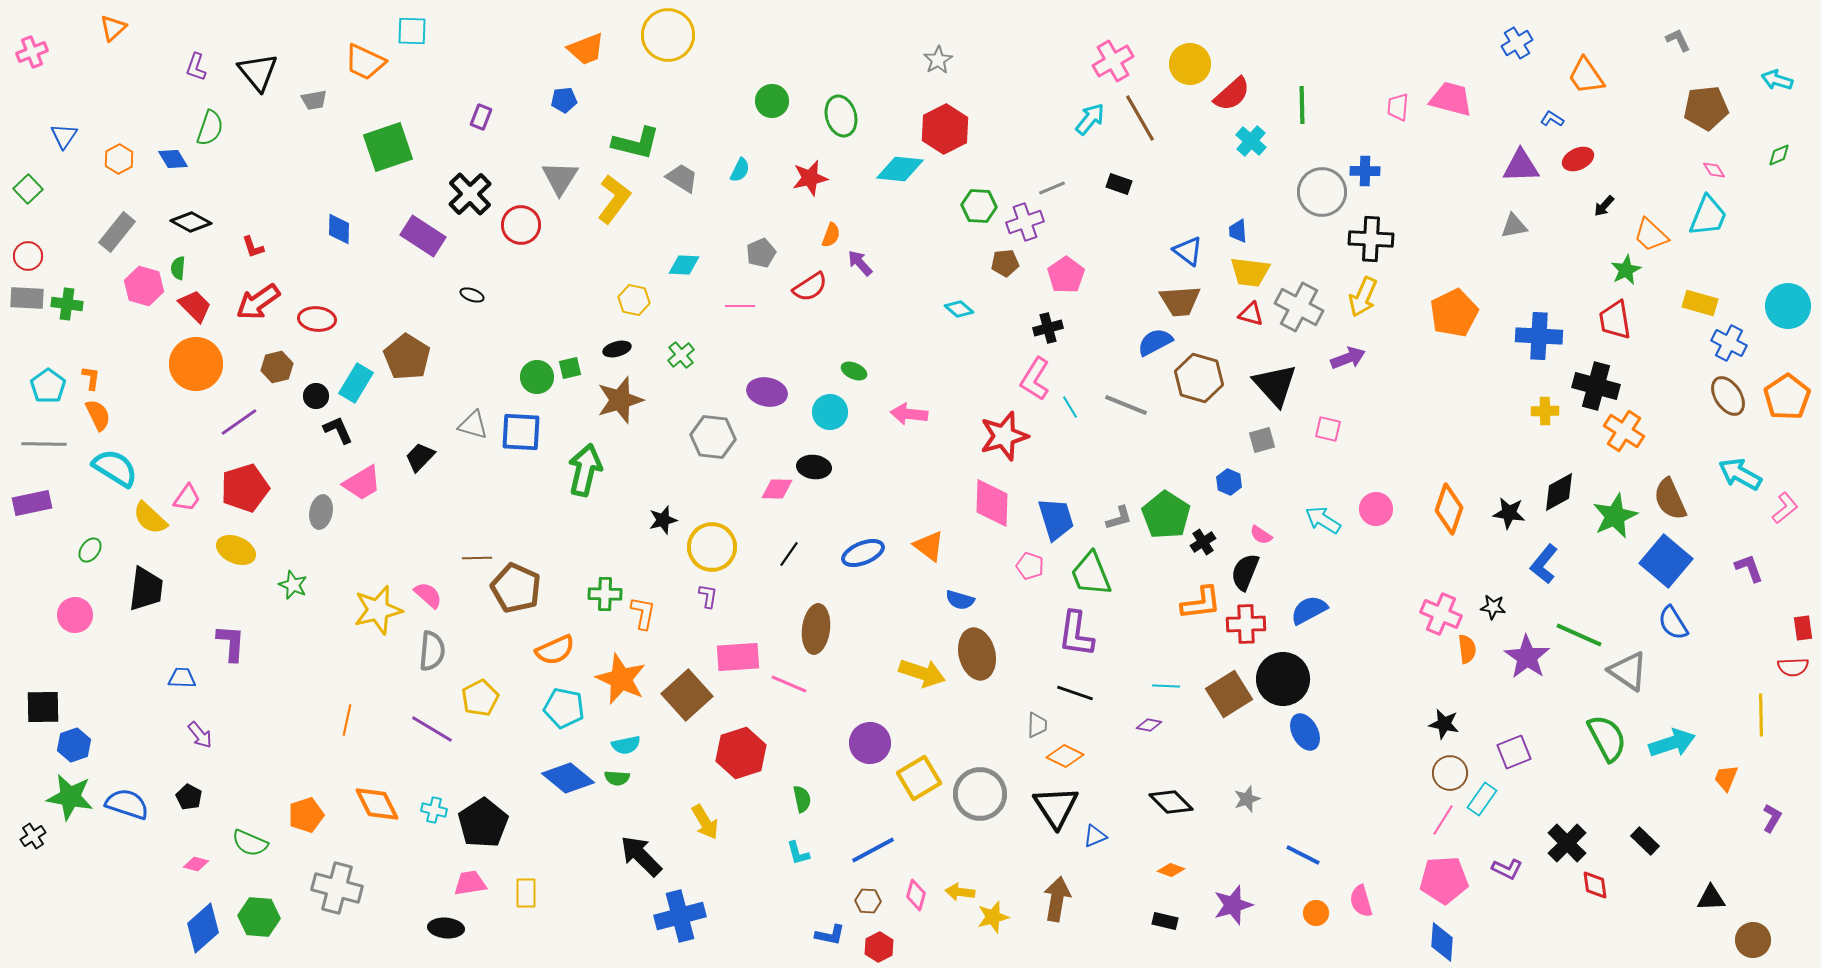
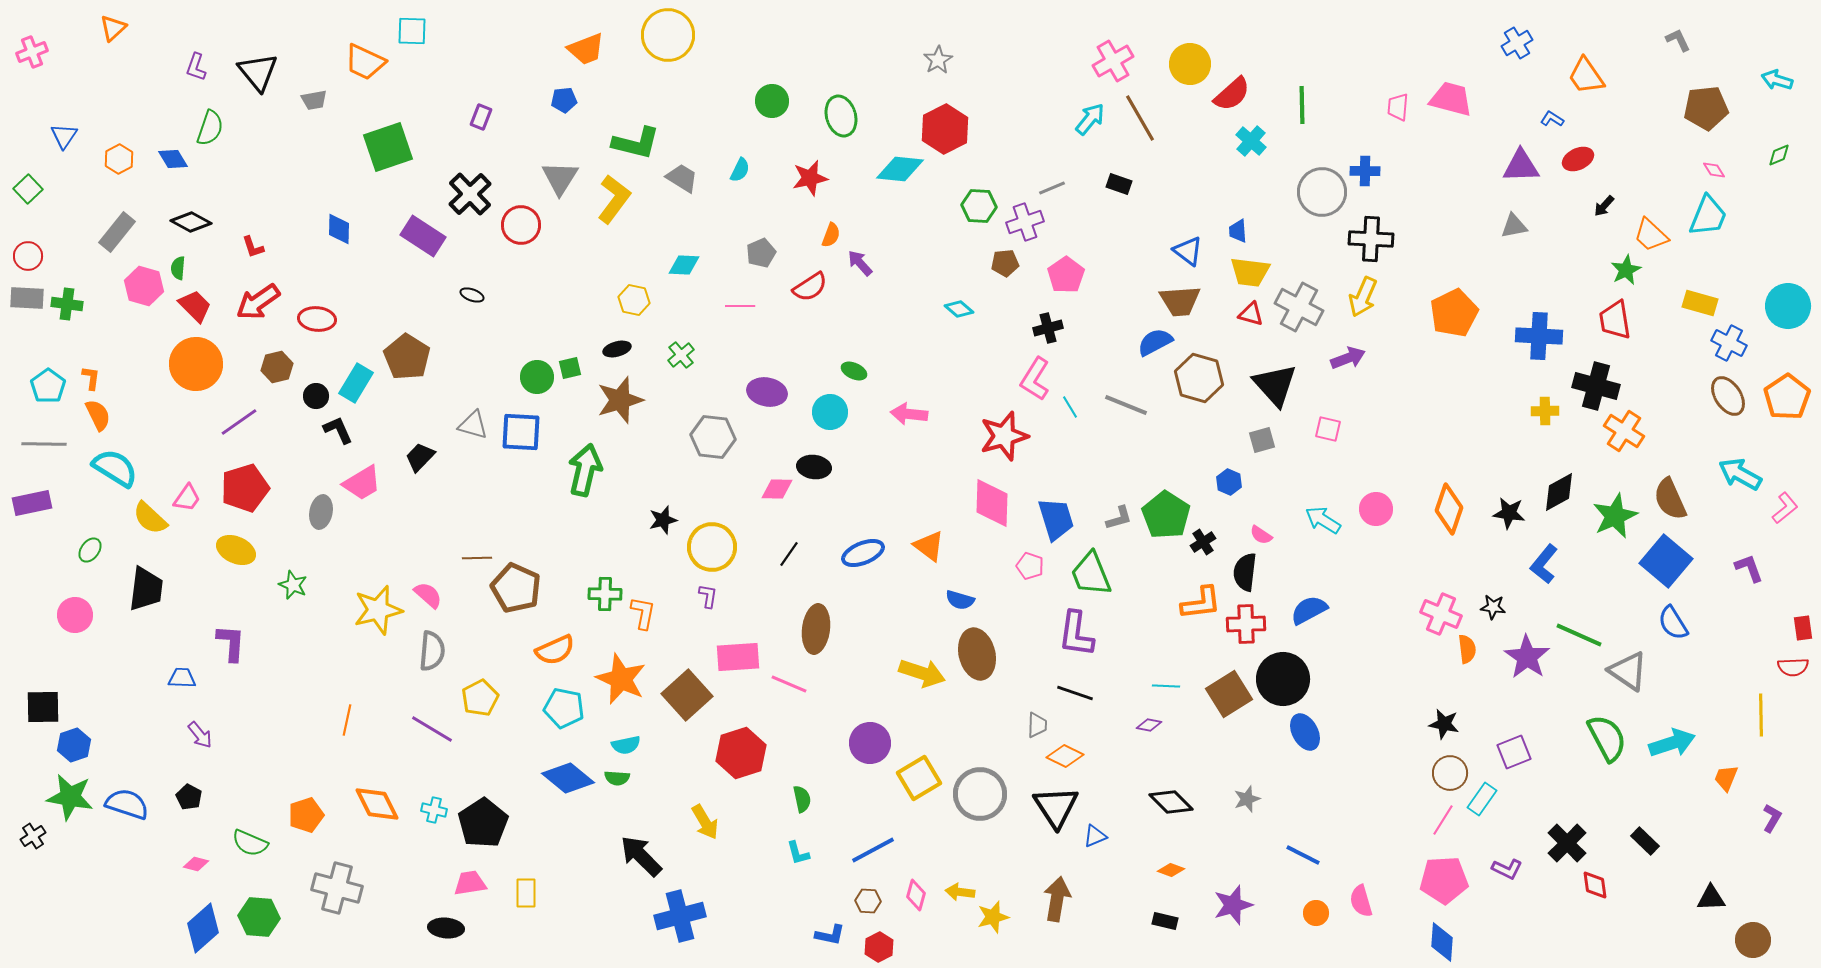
black semicircle at (1245, 572): rotated 15 degrees counterclockwise
